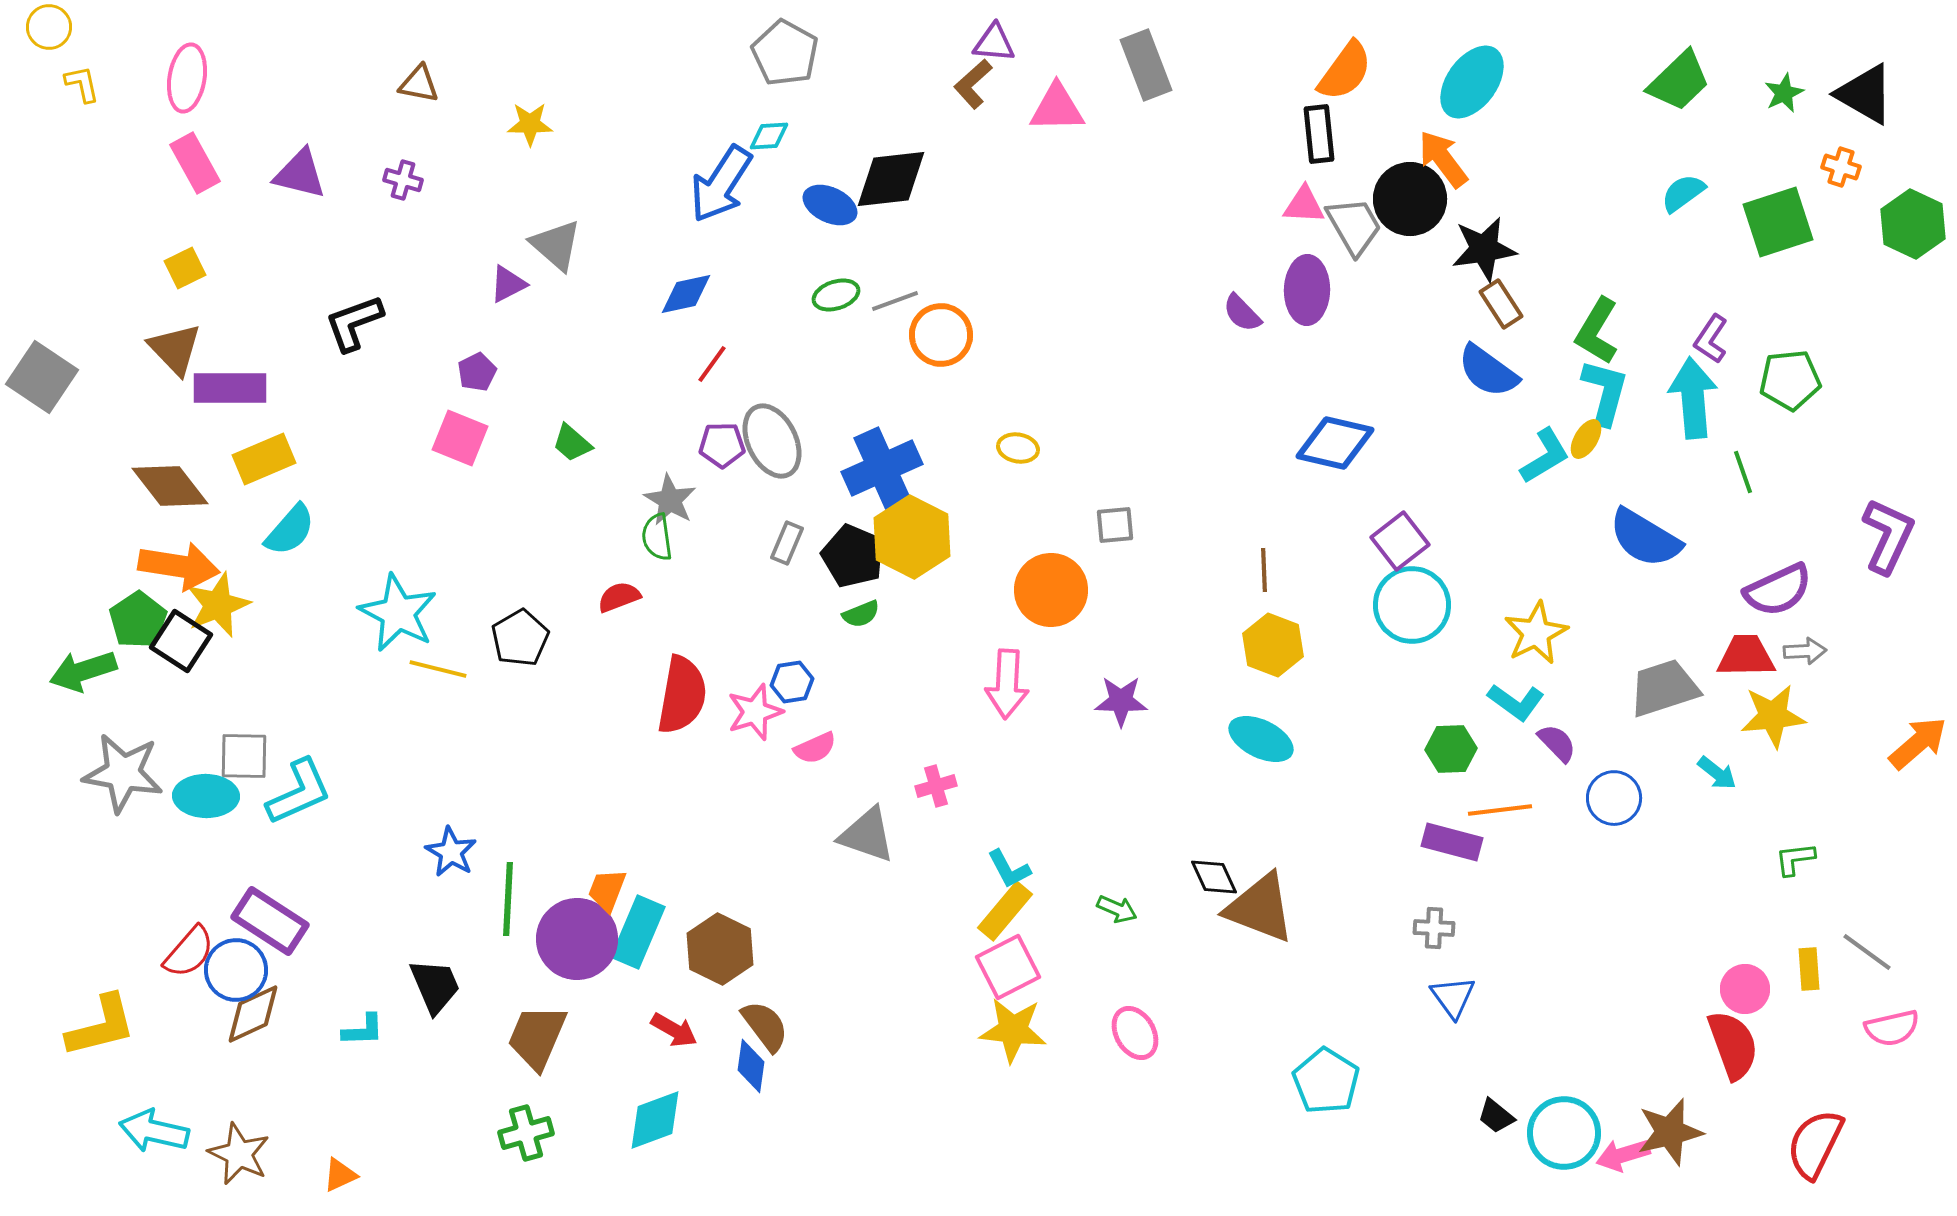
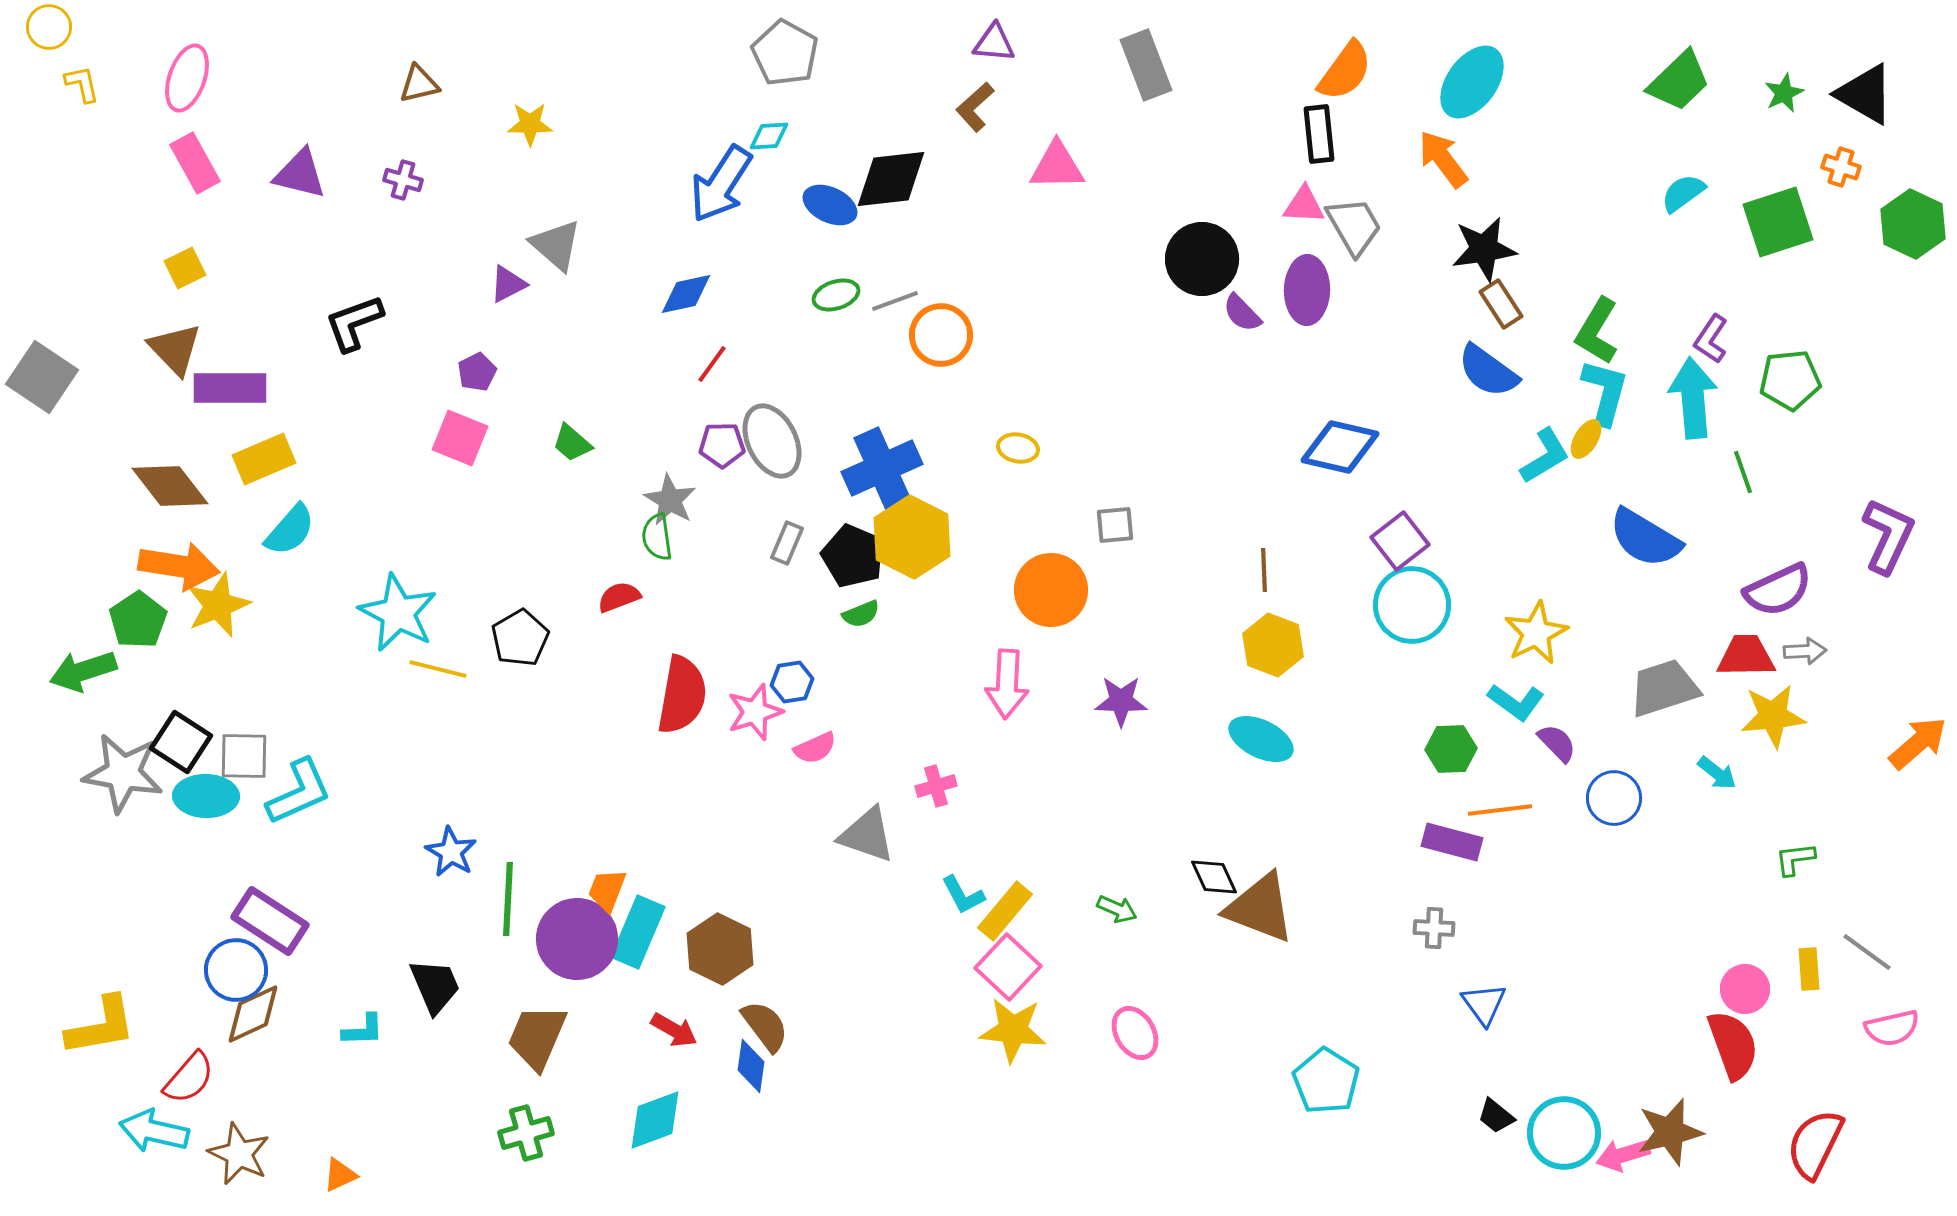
pink ellipse at (187, 78): rotated 10 degrees clockwise
brown triangle at (419, 84): rotated 24 degrees counterclockwise
brown L-shape at (973, 84): moved 2 px right, 23 px down
pink triangle at (1057, 108): moved 58 px down
black circle at (1410, 199): moved 208 px left, 60 px down
blue diamond at (1335, 443): moved 5 px right, 4 px down
black square at (181, 641): moved 101 px down
cyan L-shape at (1009, 869): moved 46 px left, 26 px down
red semicircle at (189, 952): moved 126 px down
pink square at (1008, 967): rotated 20 degrees counterclockwise
blue triangle at (1453, 997): moved 31 px right, 7 px down
yellow L-shape at (101, 1026): rotated 4 degrees clockwise
